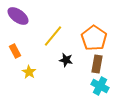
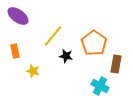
orange pentagon: moved 5 px down
orange rectangle: rotated 16 degrees clockwise
black star: moved 4 px up
brown rectangle: moved 19 px right
yellow star: moved 4 px right, 1 px up; rotated 16 degrees counterclockwise
